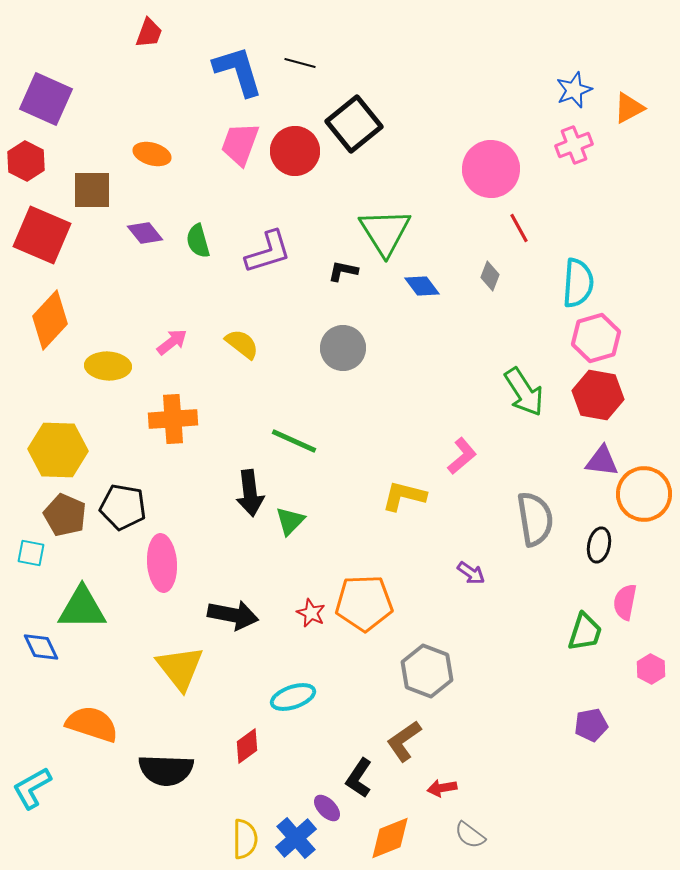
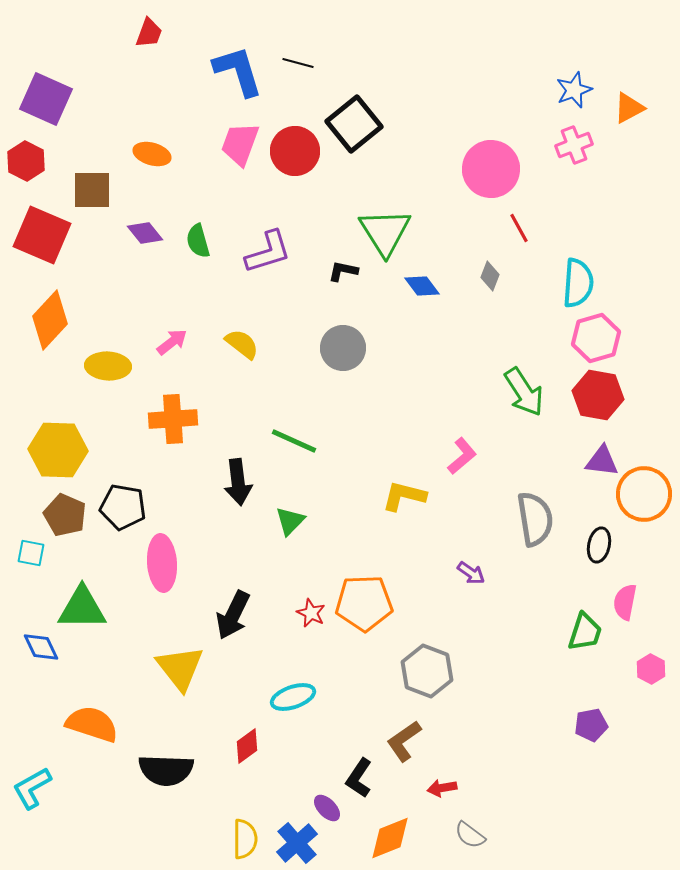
black line at (300, 63): moved 2 px left
black arrow at (250, 493): moved 12 px left, 11 px up
black arrow at (233, 615): rotated 105 degrees clockwise
blue cross at (296, 838): moved 1 px right, 5 px down
